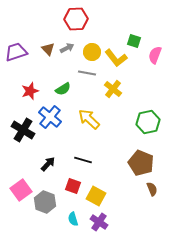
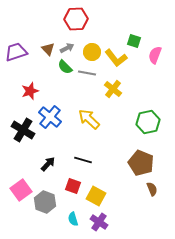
green semicircle: moved 2 px right, 22 px up; rotated 77 degrees clockwise
